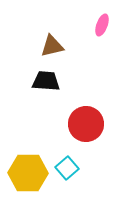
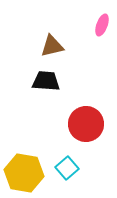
yellow hexagon: moved 4 px left; rotated 9 degrees clockwise
